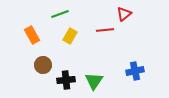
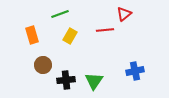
orange rectangle: rotated 12 degrees clockwise
